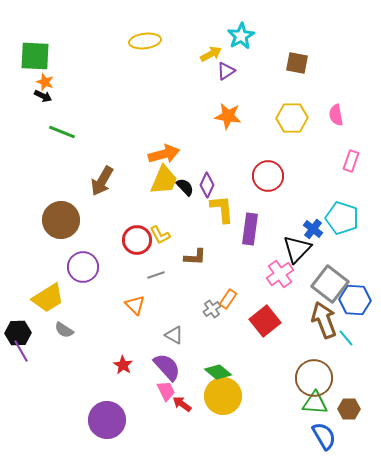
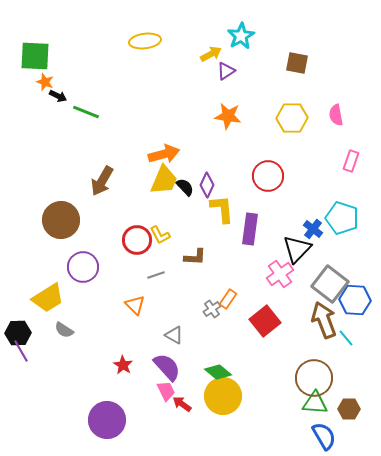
black arrow at (43, 96): moved 15 px right
green line at (62, 132): moved 24 px right, 20 px up
